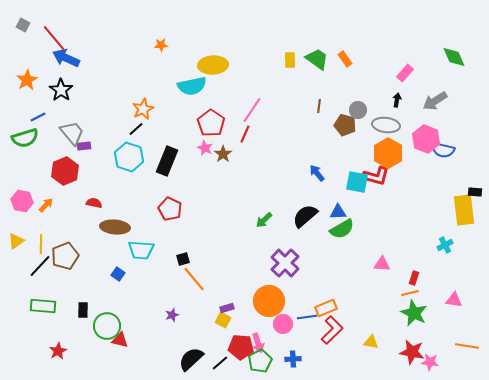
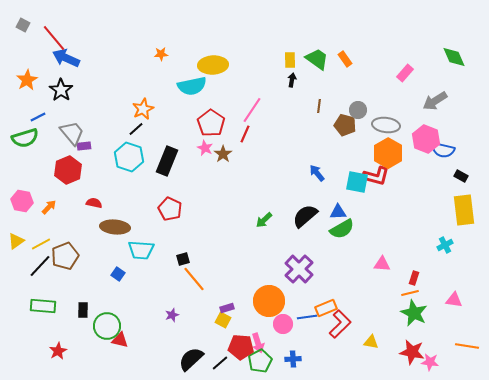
orange star at (161, 45): moved 9 px down
black arrow at (397, 100): moved 105 px left, 20 px up
red hexagon at (65, 171): moved 3 px right, 1 px up
black rectangle at (475, 192): moved 14 px left, 16 px up; rotated 24 degrees clockwise
orange arrow at (46, 205): moved 3 px right, 2 px down
yellow line at (41, 244): rotated 60 degrees clockwise
purple cross at (285, 263): moved 14 px right, 6 px down
red L-shape at (332, 330): moved 8 px right, 6 px up
